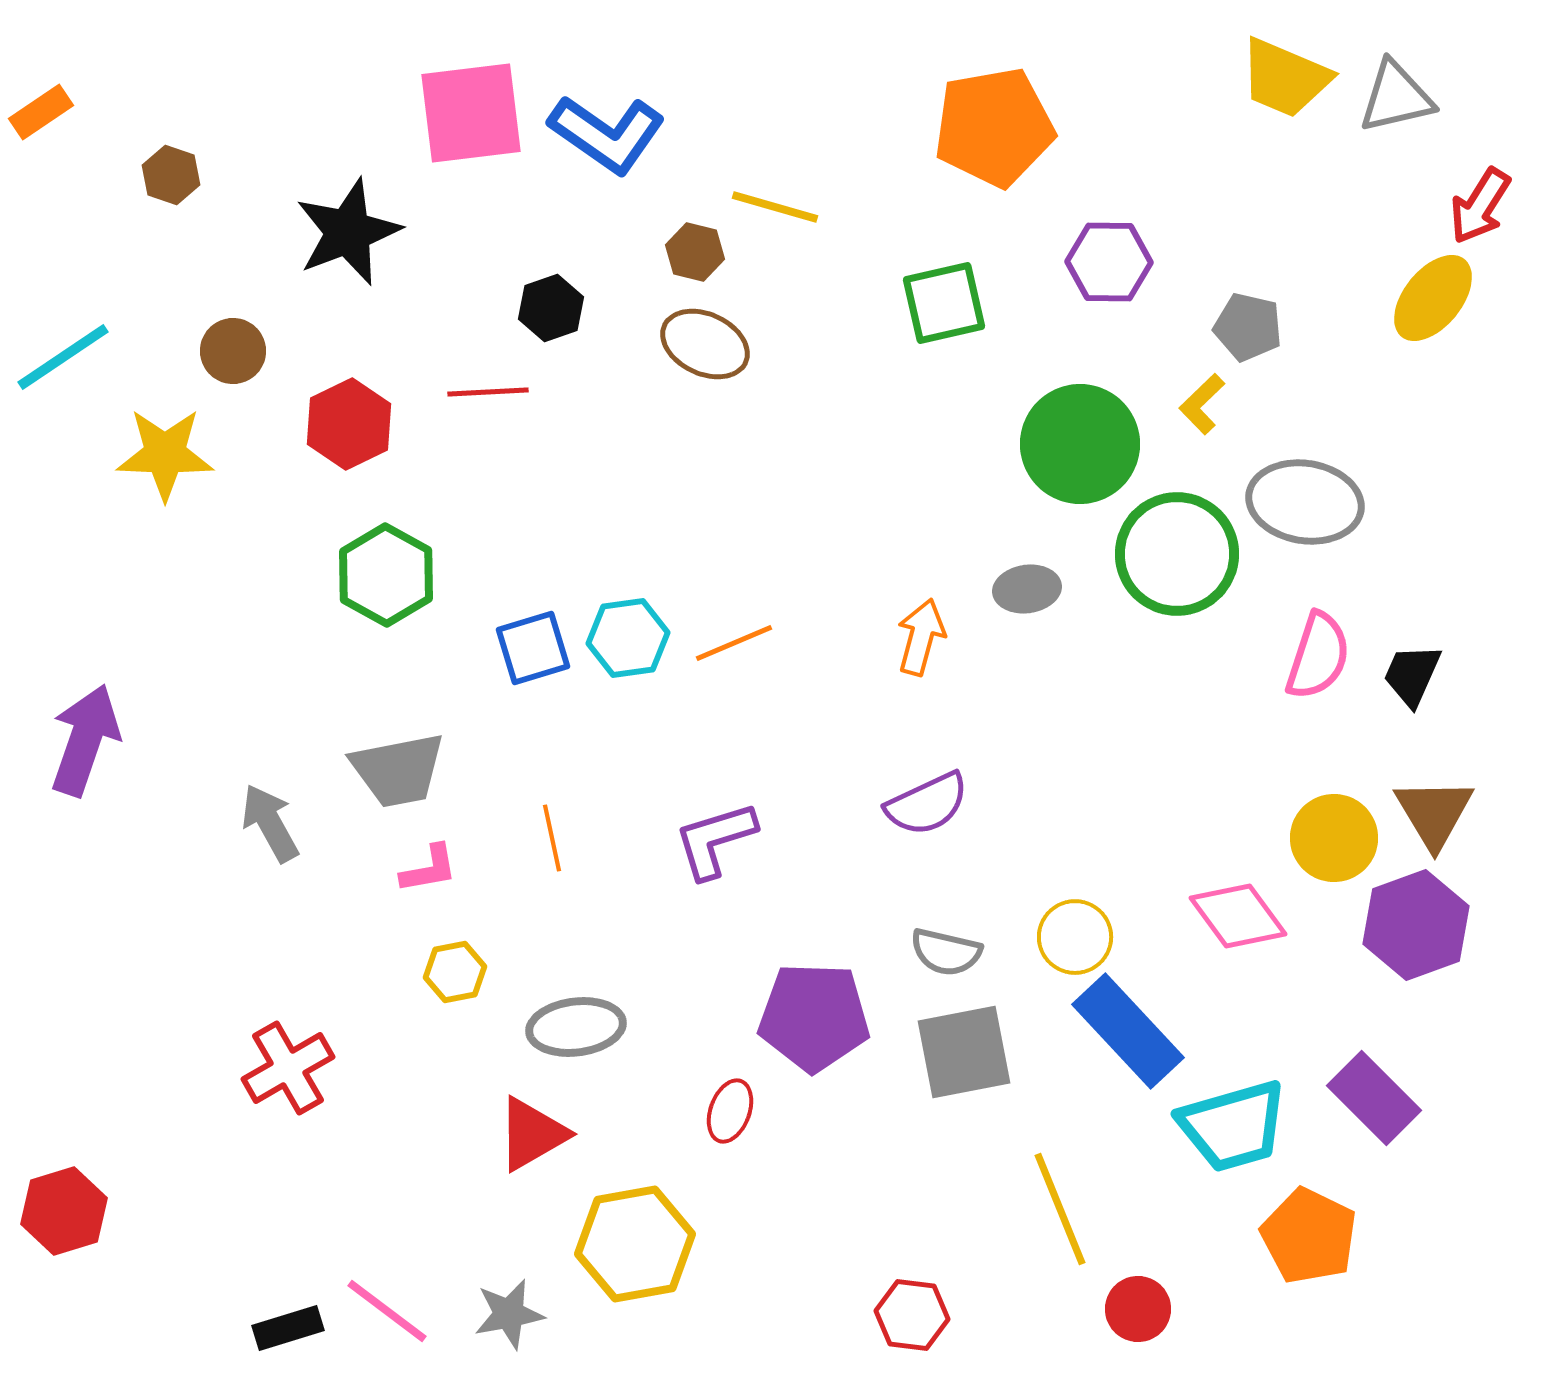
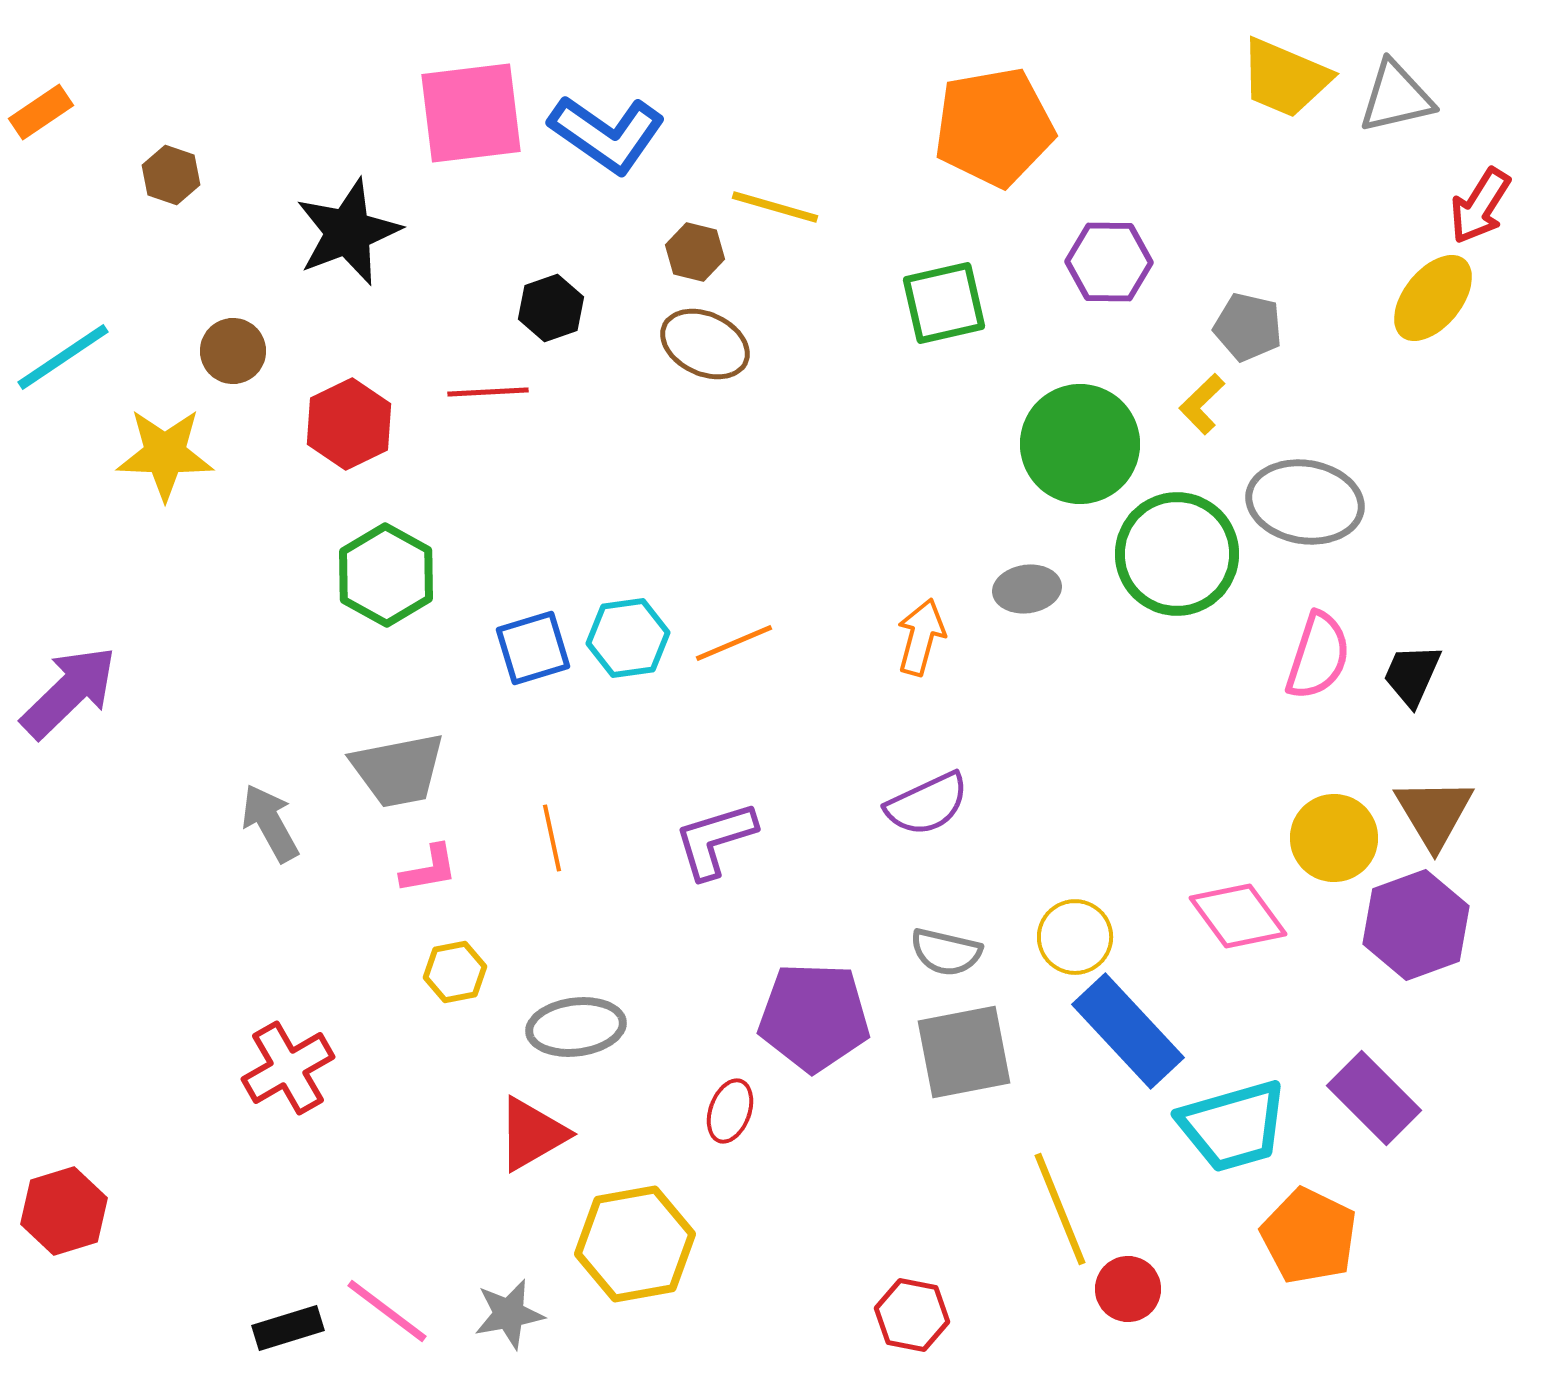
purple arrow at (85, 740): moved 16 px left, 48 px up; rotated 27 degrees clockwise
red circle at (1138, 1309): moved 10 px left, 20 px up
red hexagon at (912, 1315): rotated 4 degrees clockwise
